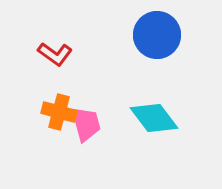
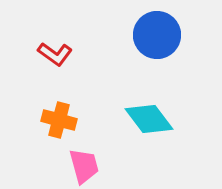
orange cross: moved 8 px down
cyan diamond: moved 5 px left, 1 px down
pink trapezoid: moved 2 px left, 42 px down
